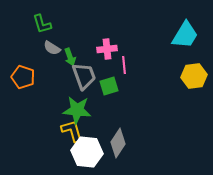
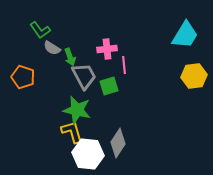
green L-shape: moved 2 px left, 6 px down; rotated 20 degrees counterclockwise
gray trapezoid: rotated 8 degrees counterclockwise
green star: rotated 8 degrees clockwise
yellow L-shape: moved 1 px down
white hexagon: moved 1 px right, 2 px down
